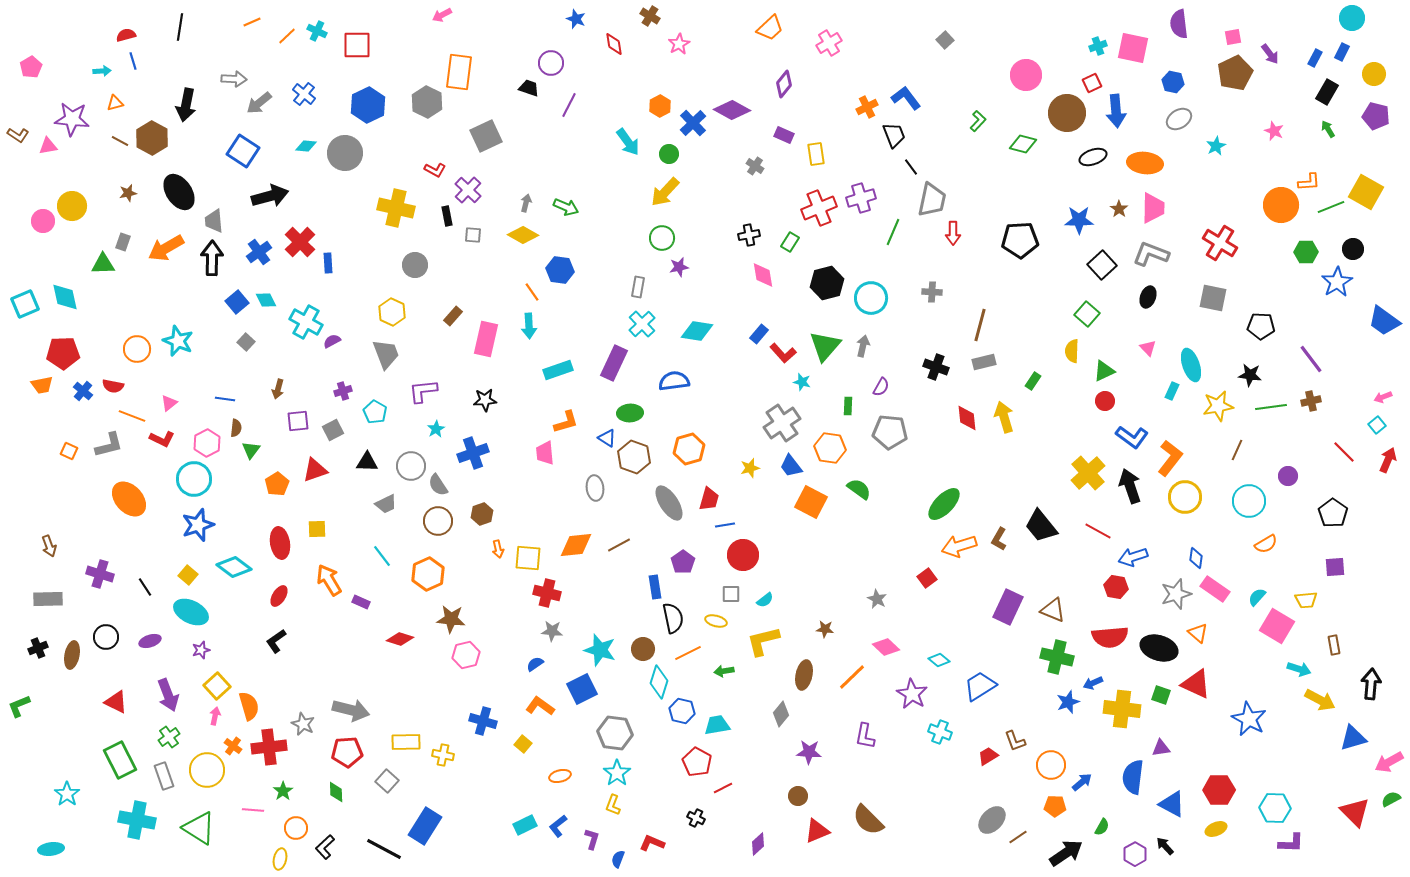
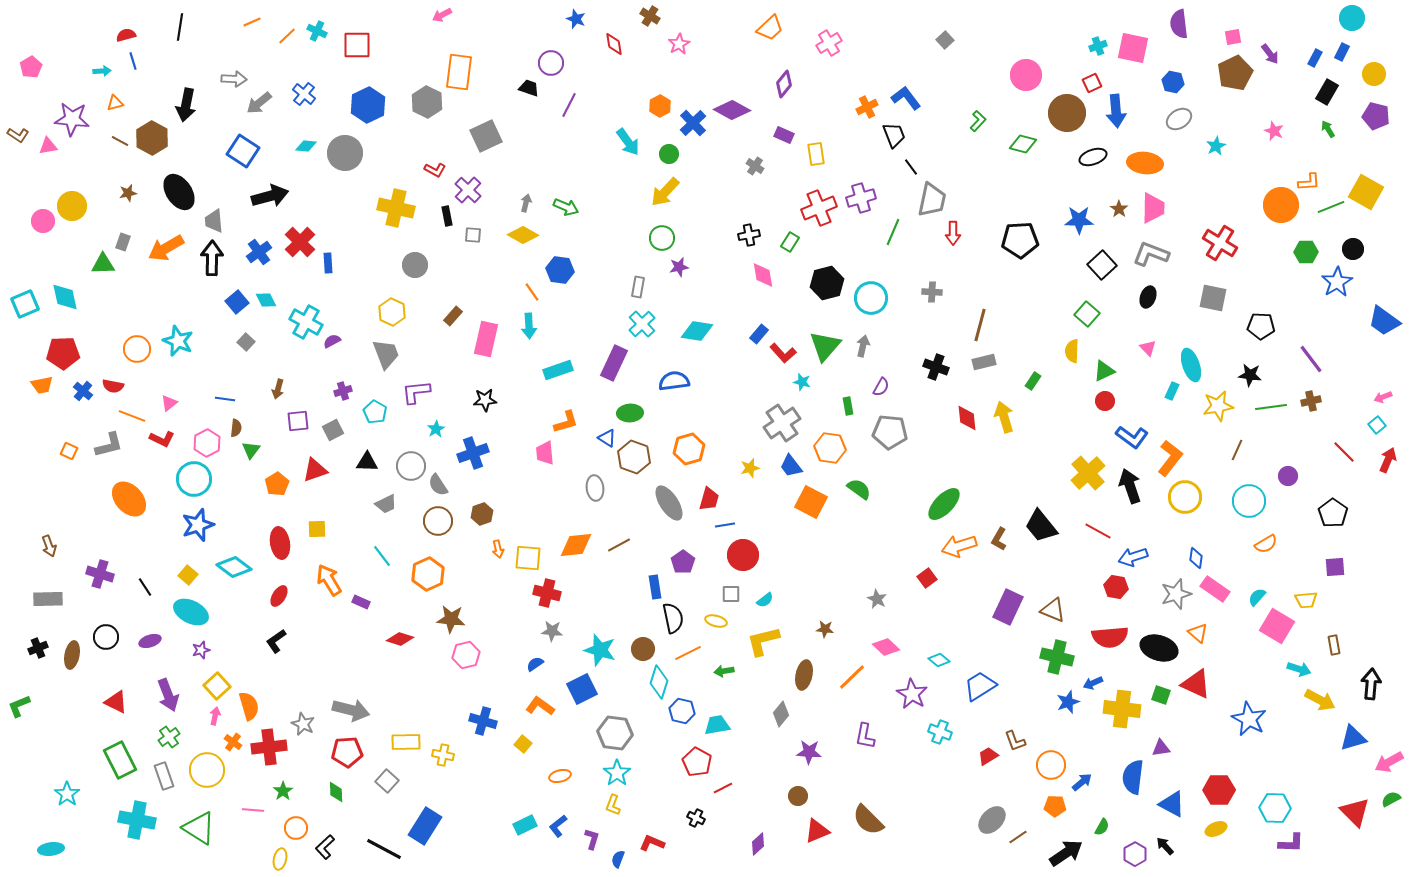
purple L-shape at (423, 391): moved 7 px left, 1 px down
green rectangle at (848, 406): rotated 12 degrees counterclockwise
orange cross at (233, 746): moved 4 px up
